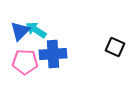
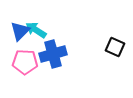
blue cross: rotated 12 degrees counterclockwise
